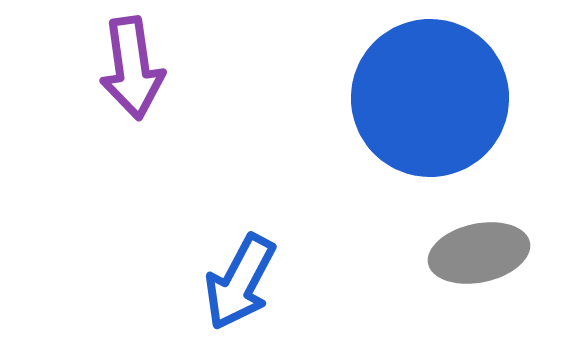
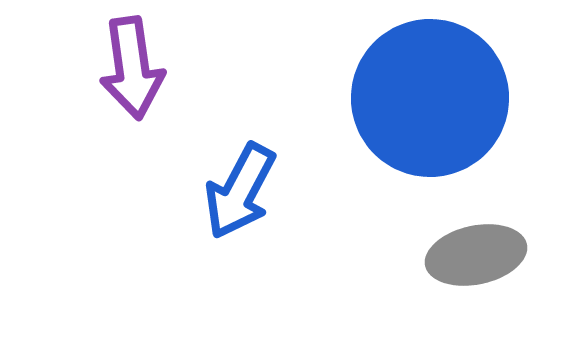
gray ellipse: moved 3 px left, 2 px down
blue arrow: moved 91 px up
